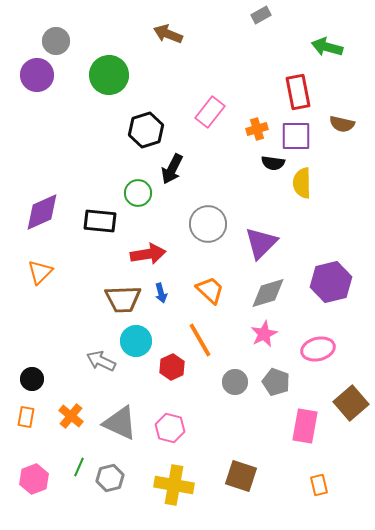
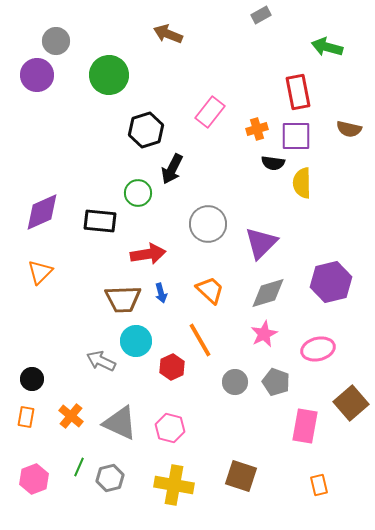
brown semicircle at (342, 124): moved 7 px right, 5 px down
